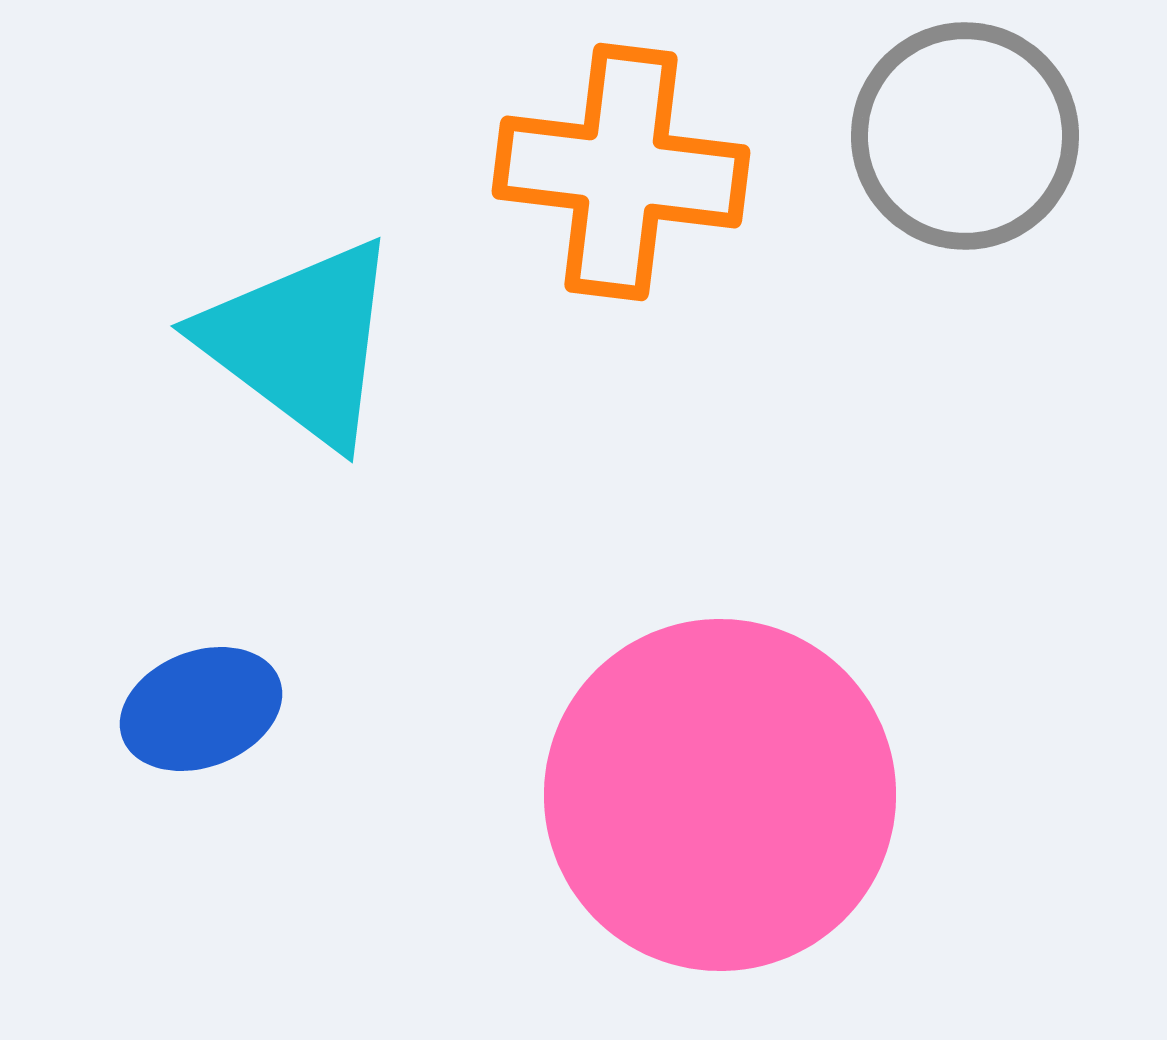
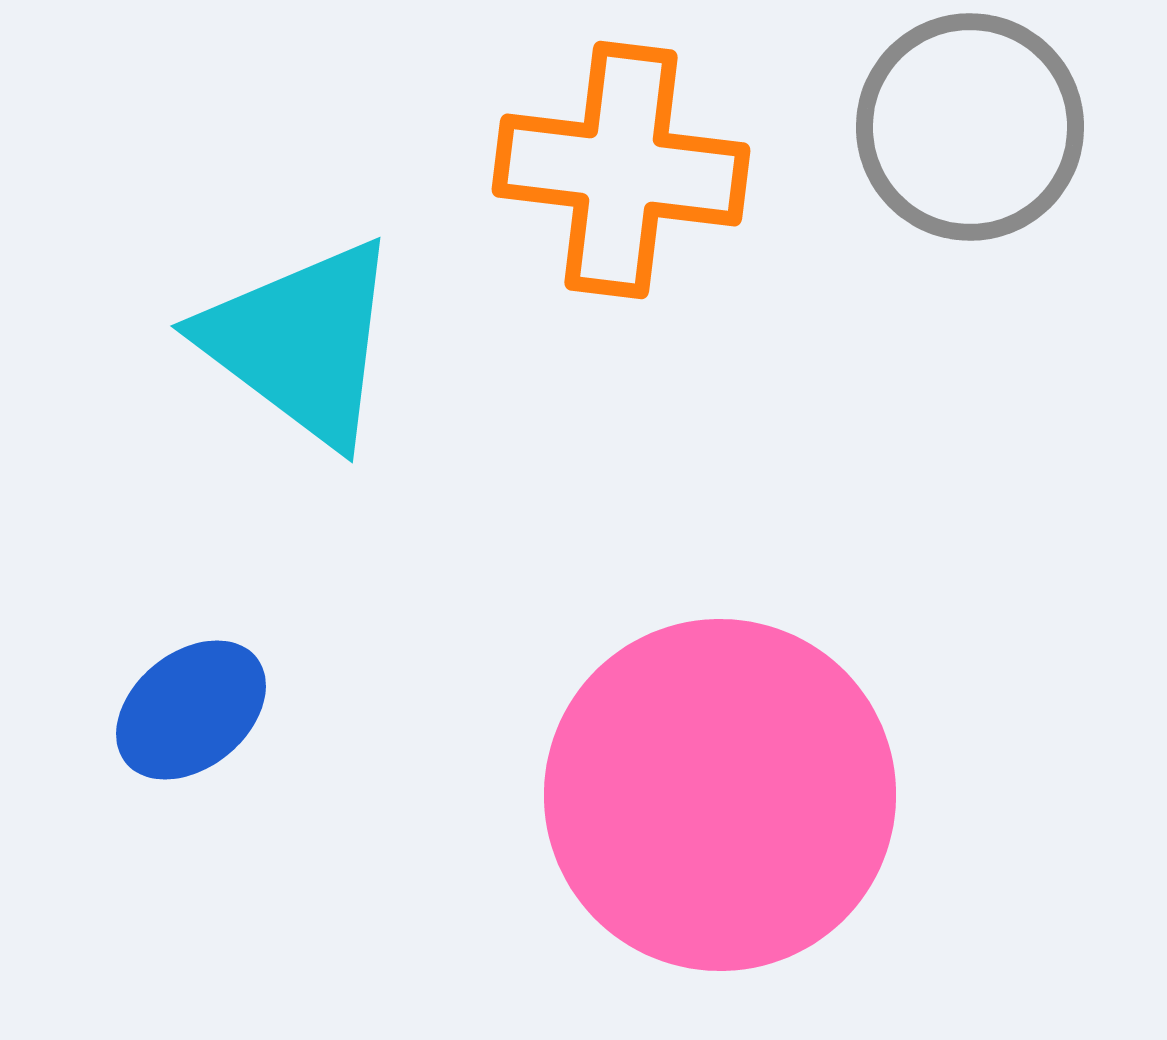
gray circle: moved 5 px right, 9 px up
orange cross: moved 2 px up
blue ellipse: moved 10 px left, 1 px down; rotated 18 degrees counterclockwise
